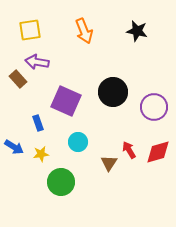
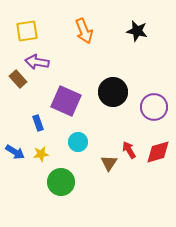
yellow square: moved 3 px left, 1 px down
blue arrow: moved 1 px right, 5 px down
